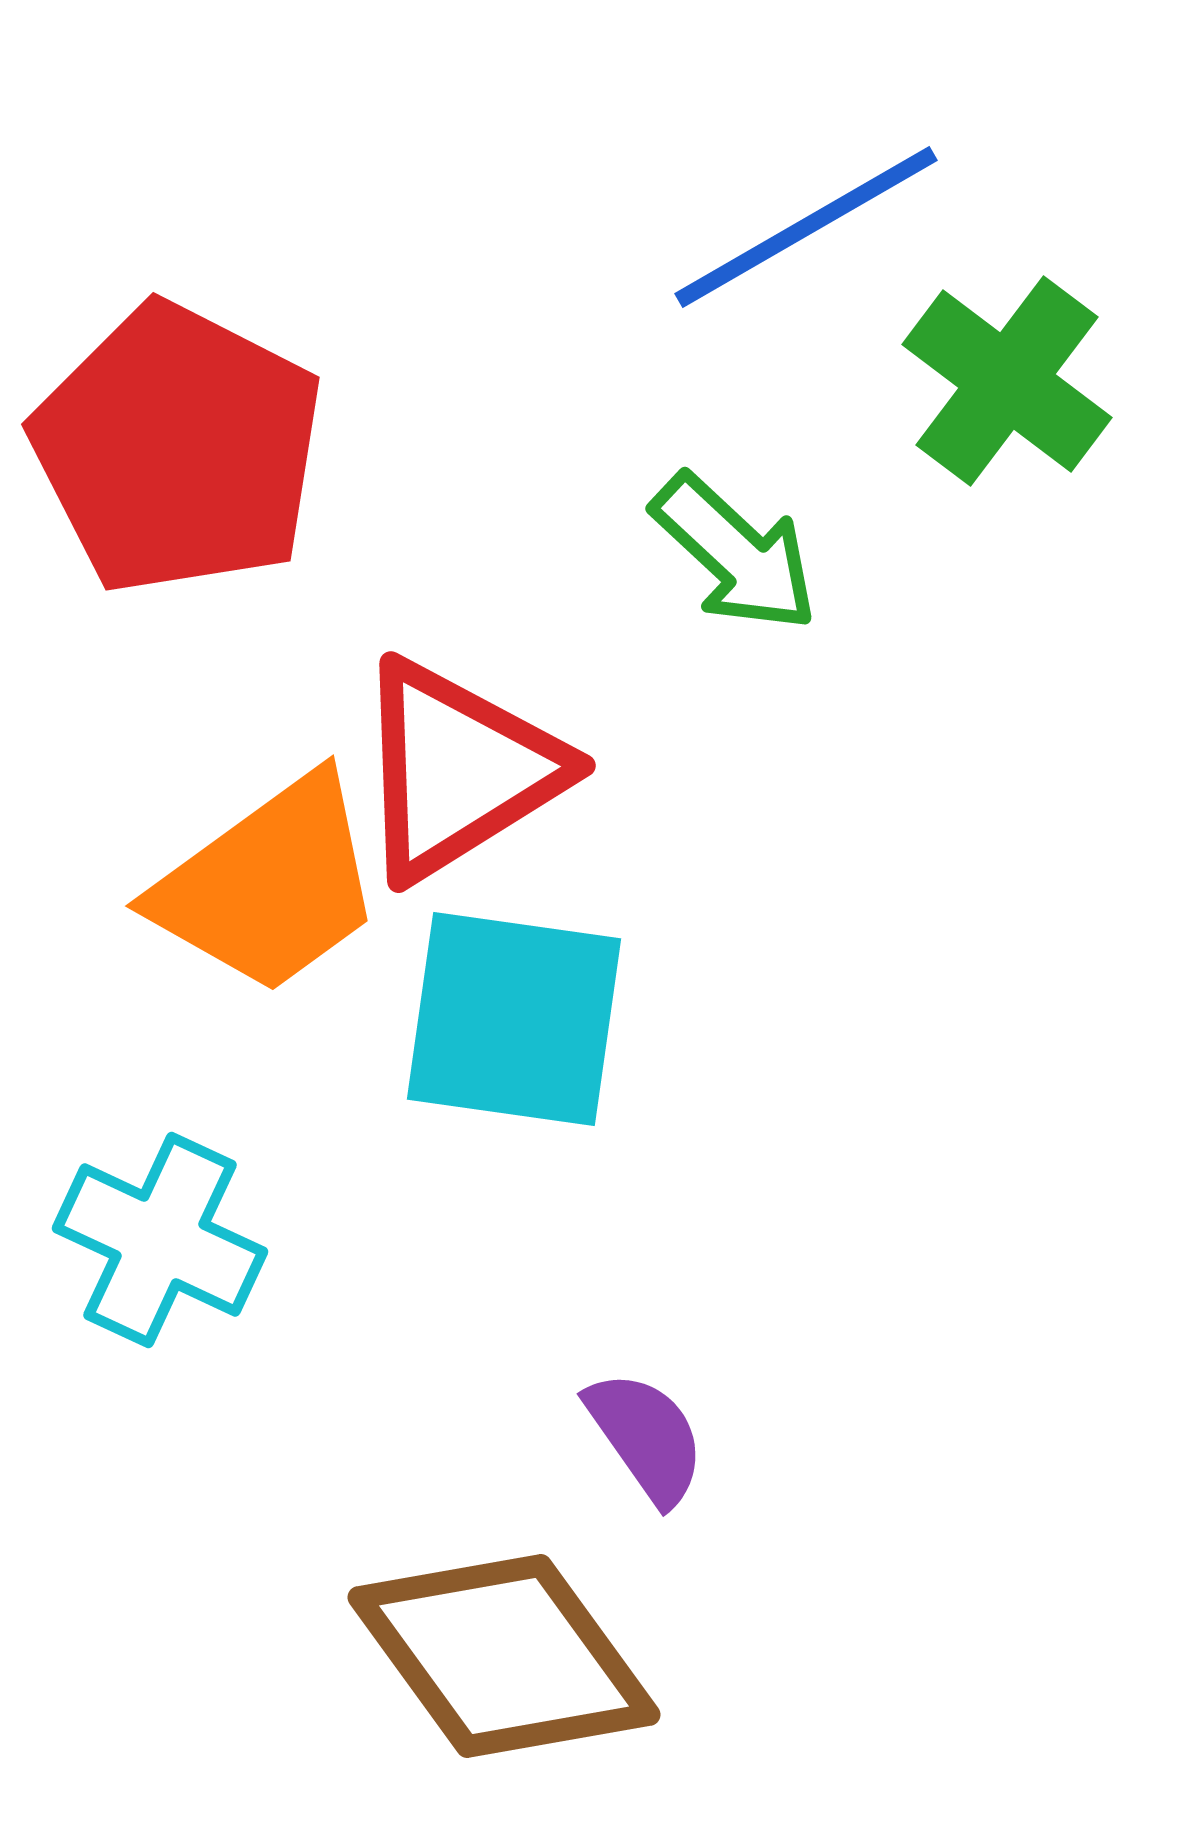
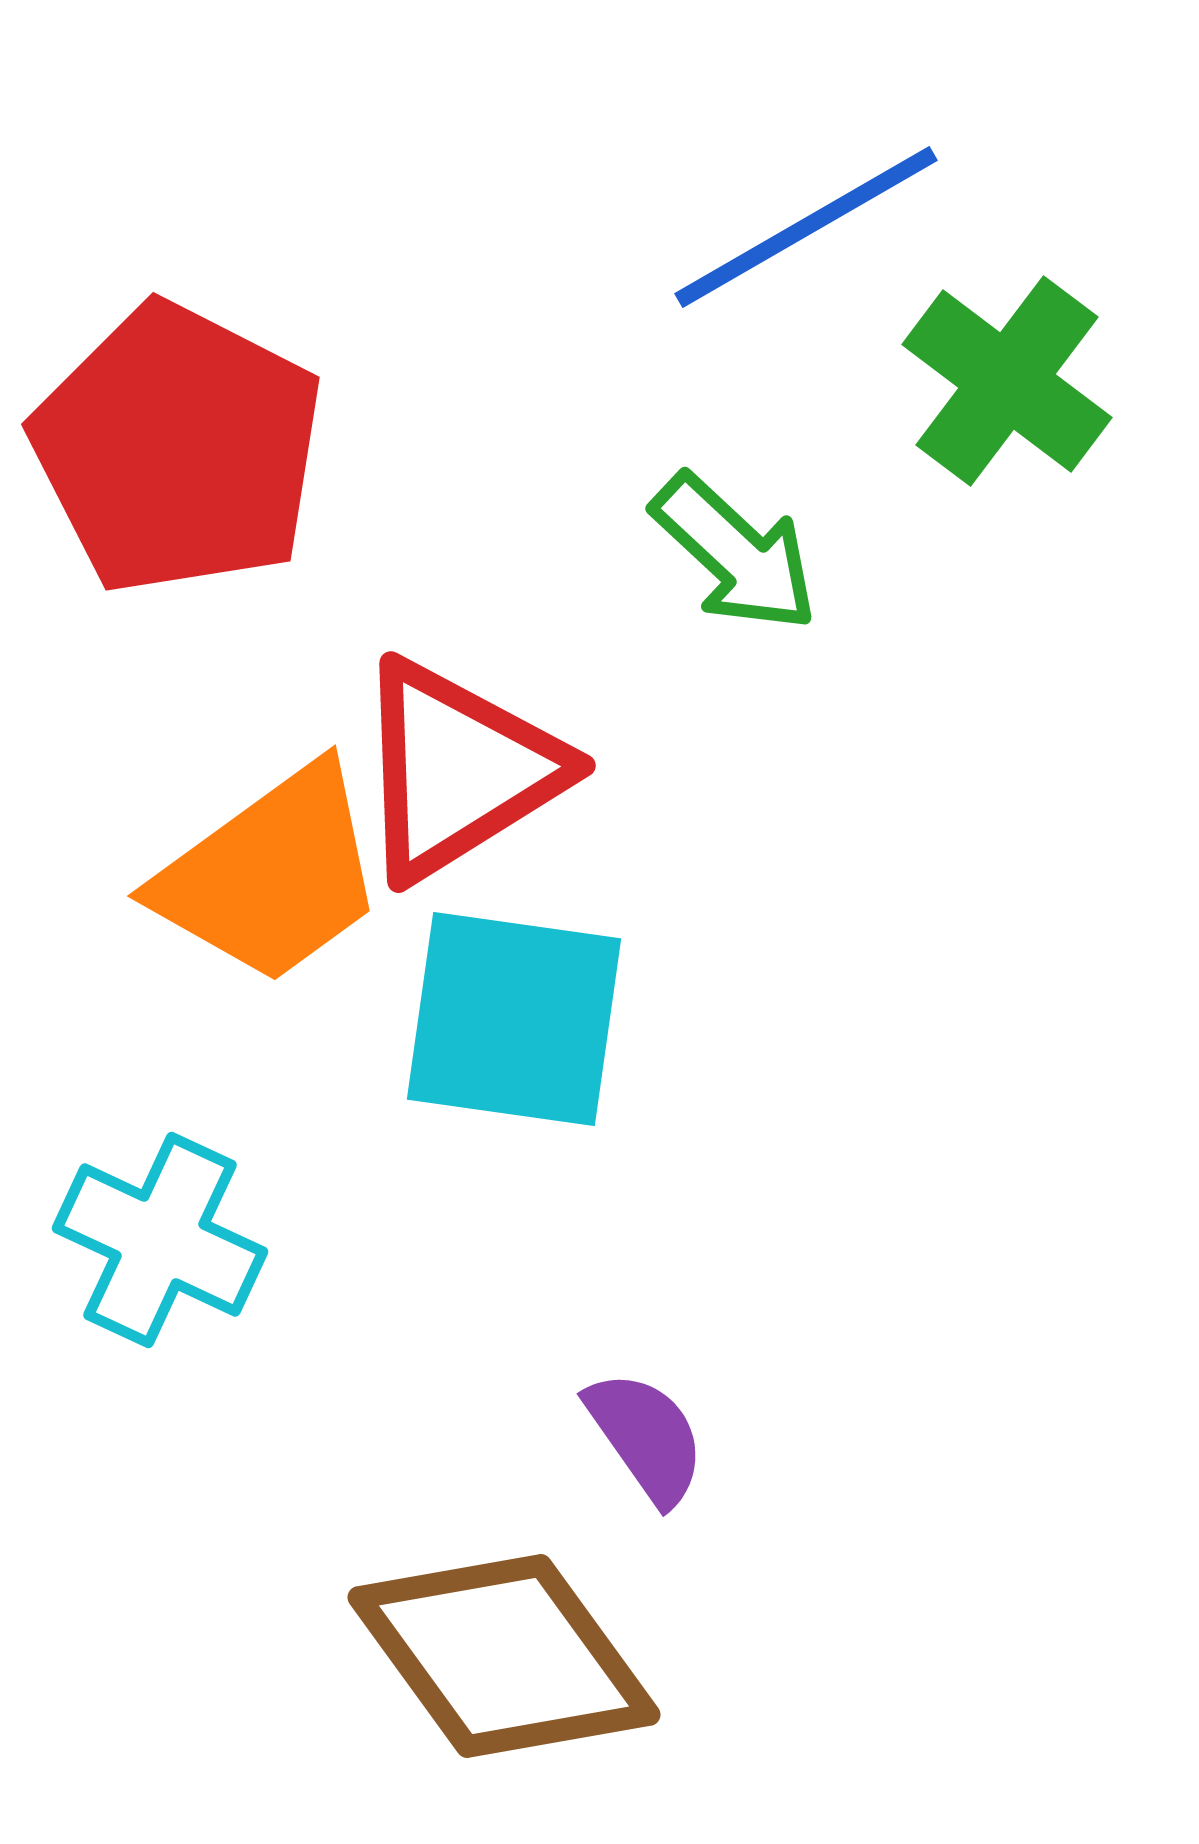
orange trapezoid: moved 2 px right, 10 px up
